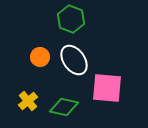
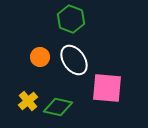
green diamond: moved 6 px left
